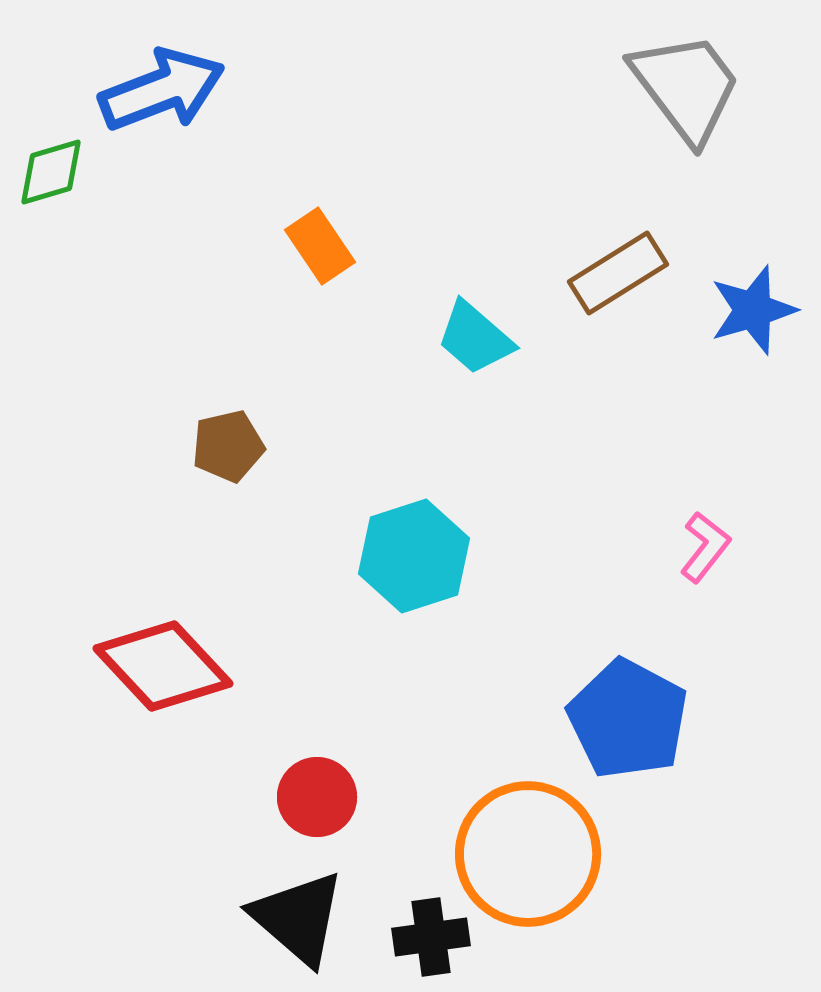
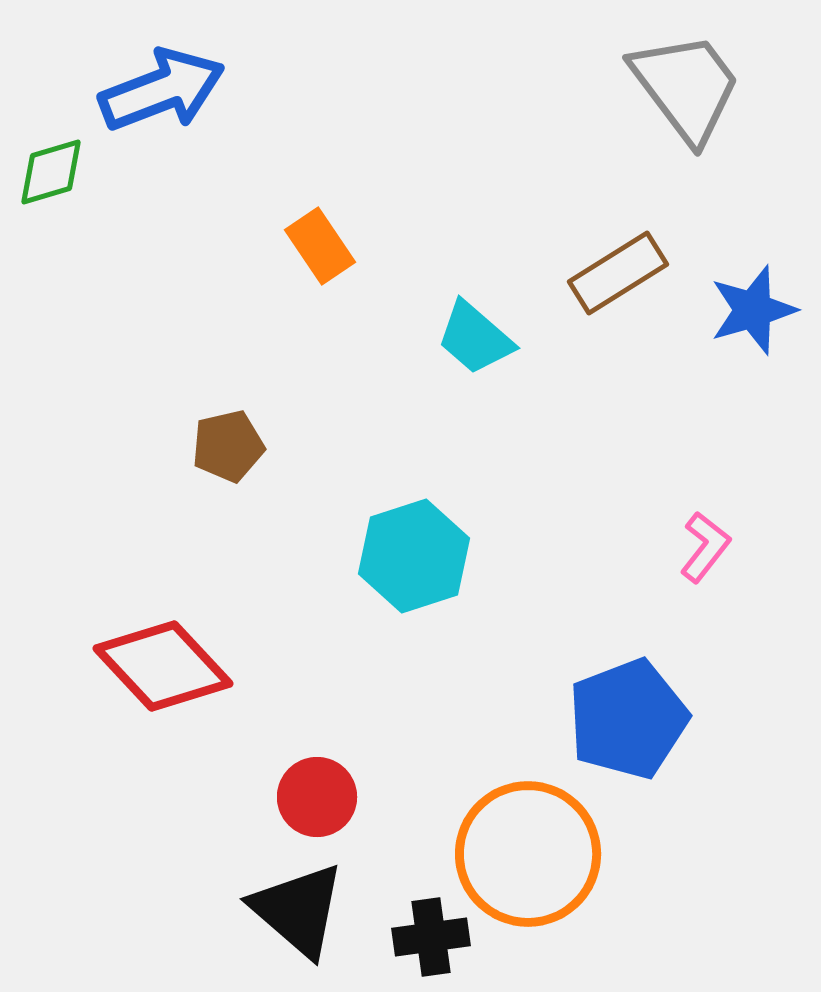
blue pentagon: rotated 23 degrees clockwise
black triangle: moved 8 px up
